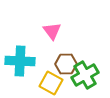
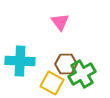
pink triangle: moved 8 px right, 9 px up
green cross: moved 3 px left, 1 px up
yellow square: moved 1 px right
